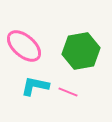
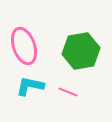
pink ellipse: rotated 30 degrees clockwise
cyan L-shape: moved 5 px left
